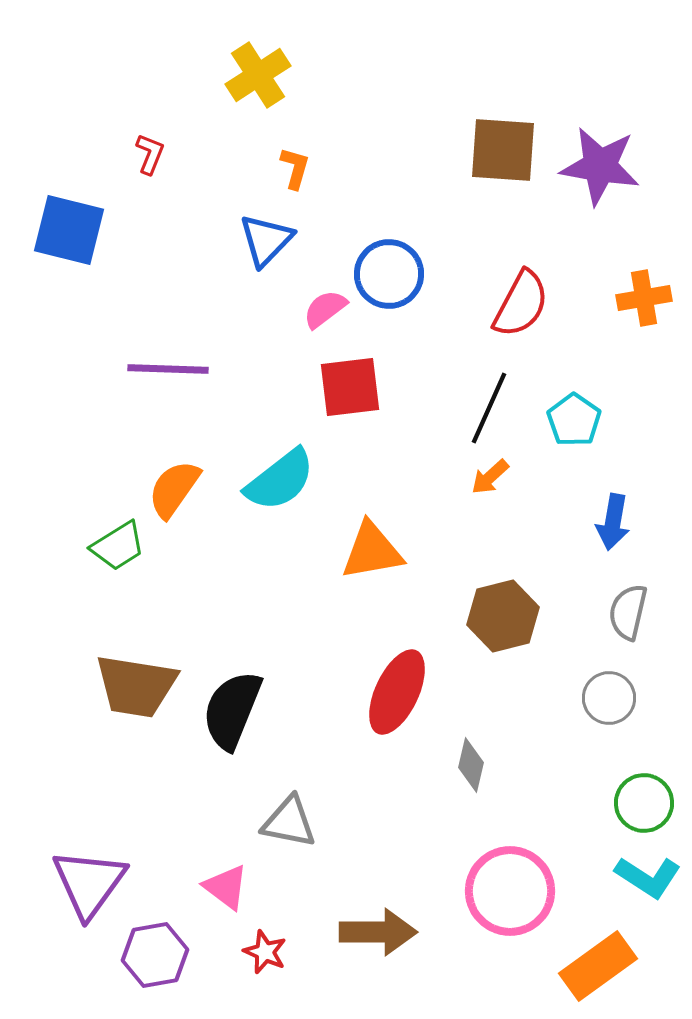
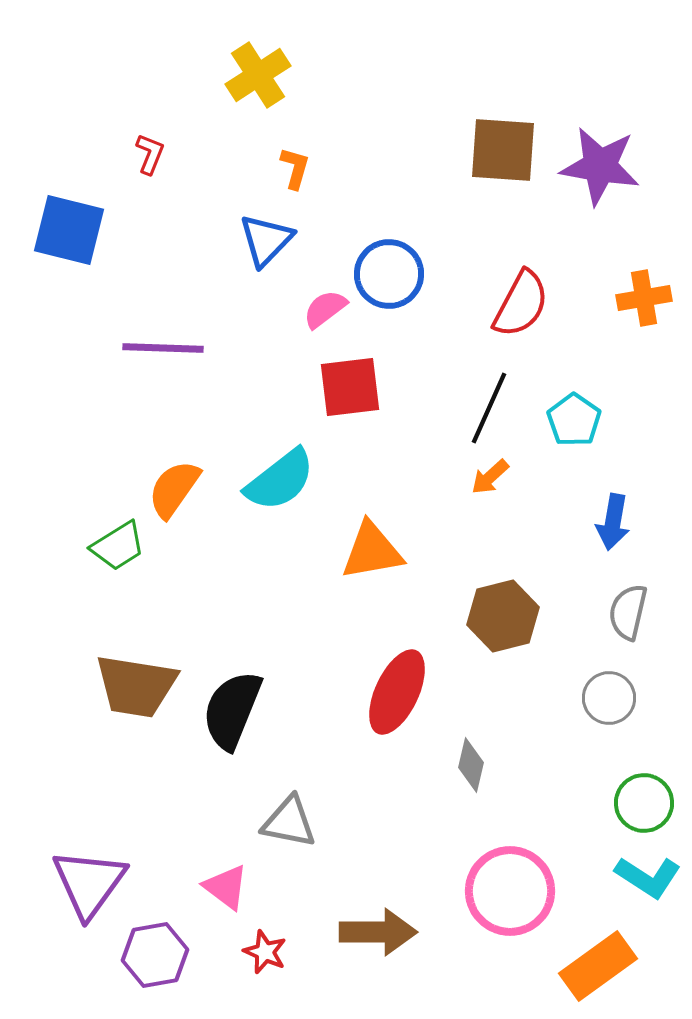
purple line: moved 5 px left, 21 px up
